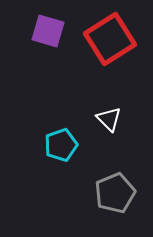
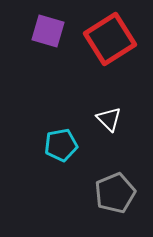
cyan pentagon: rotated 8 degrees clockwise
